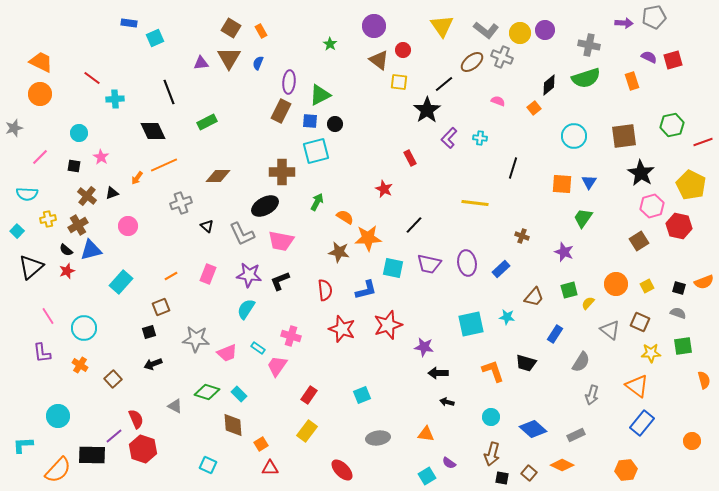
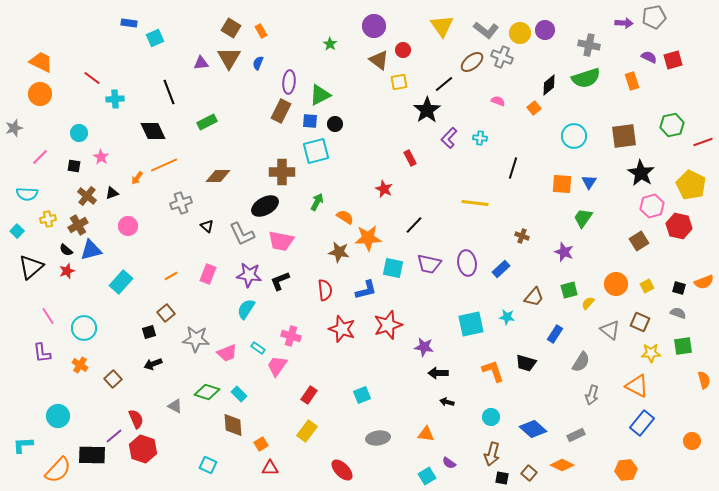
yellow square at (399, 82): rotated 18 degrees counterclockwise
brown square at (161, 307): moved 5 px right, 6 px down; rotated 18 degrees counterclockwise
orange triangle at (637, 386): rotated 10 degrees counterclockwise
